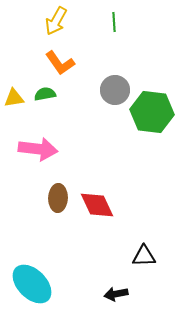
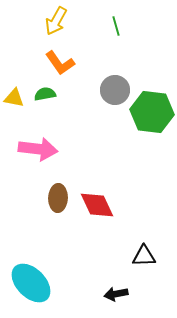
green line: moved 2 px right, 4 px down; rotated 12 degrees counterclockwise
yellow triangle: rotated 20 degrees clockwise
cyan ellipse: moved 1 px left, 1 px up
